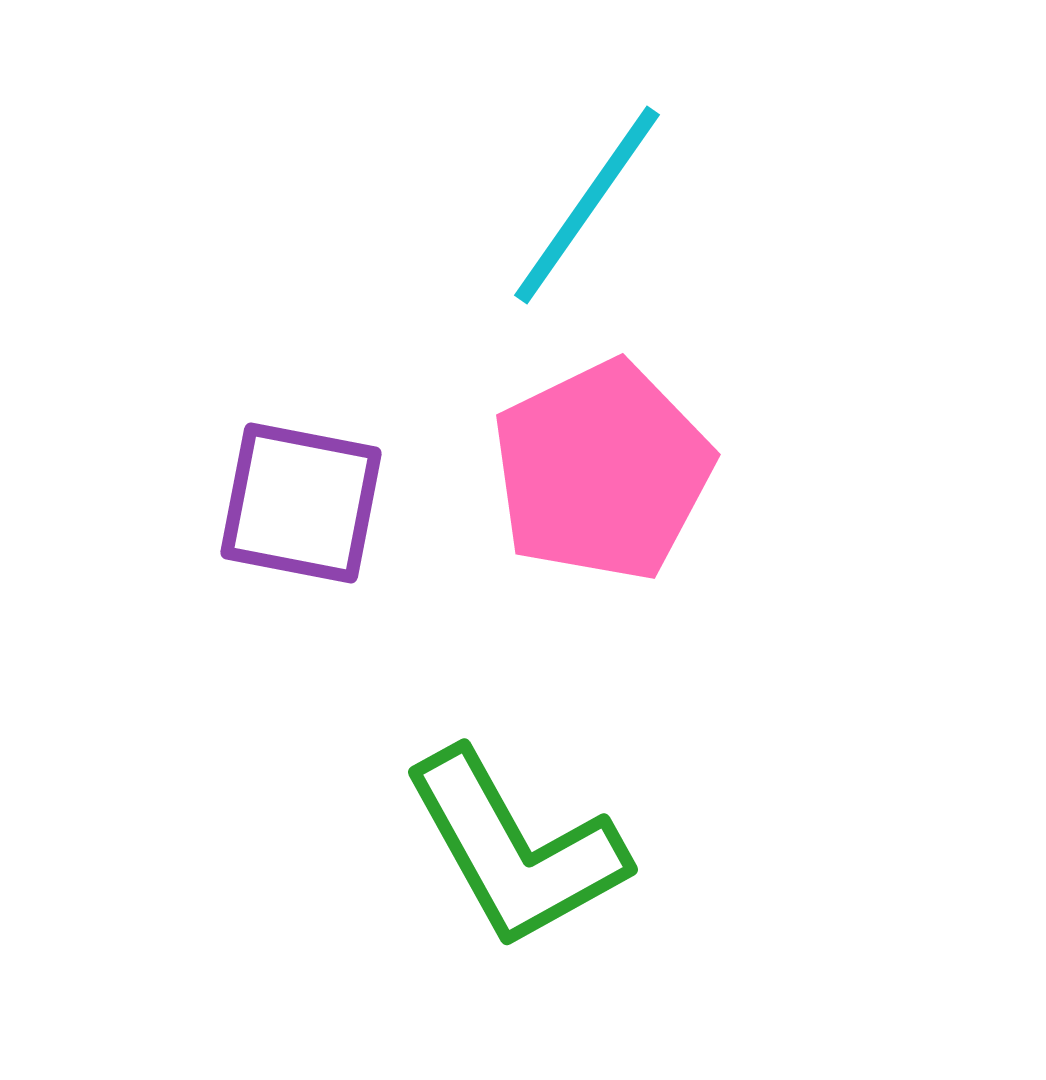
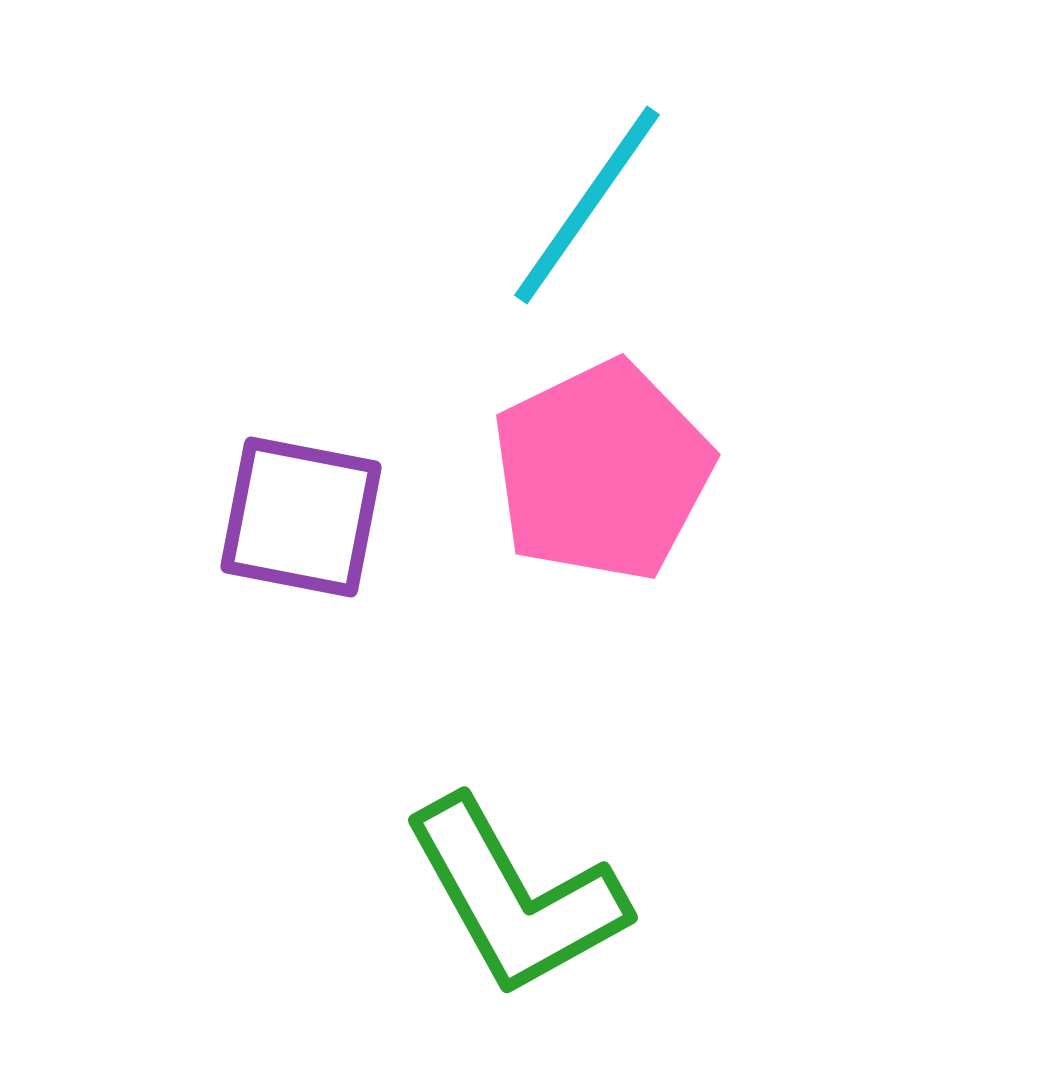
purple square: moved 14 px down
green L-shape: moved 48 px down
